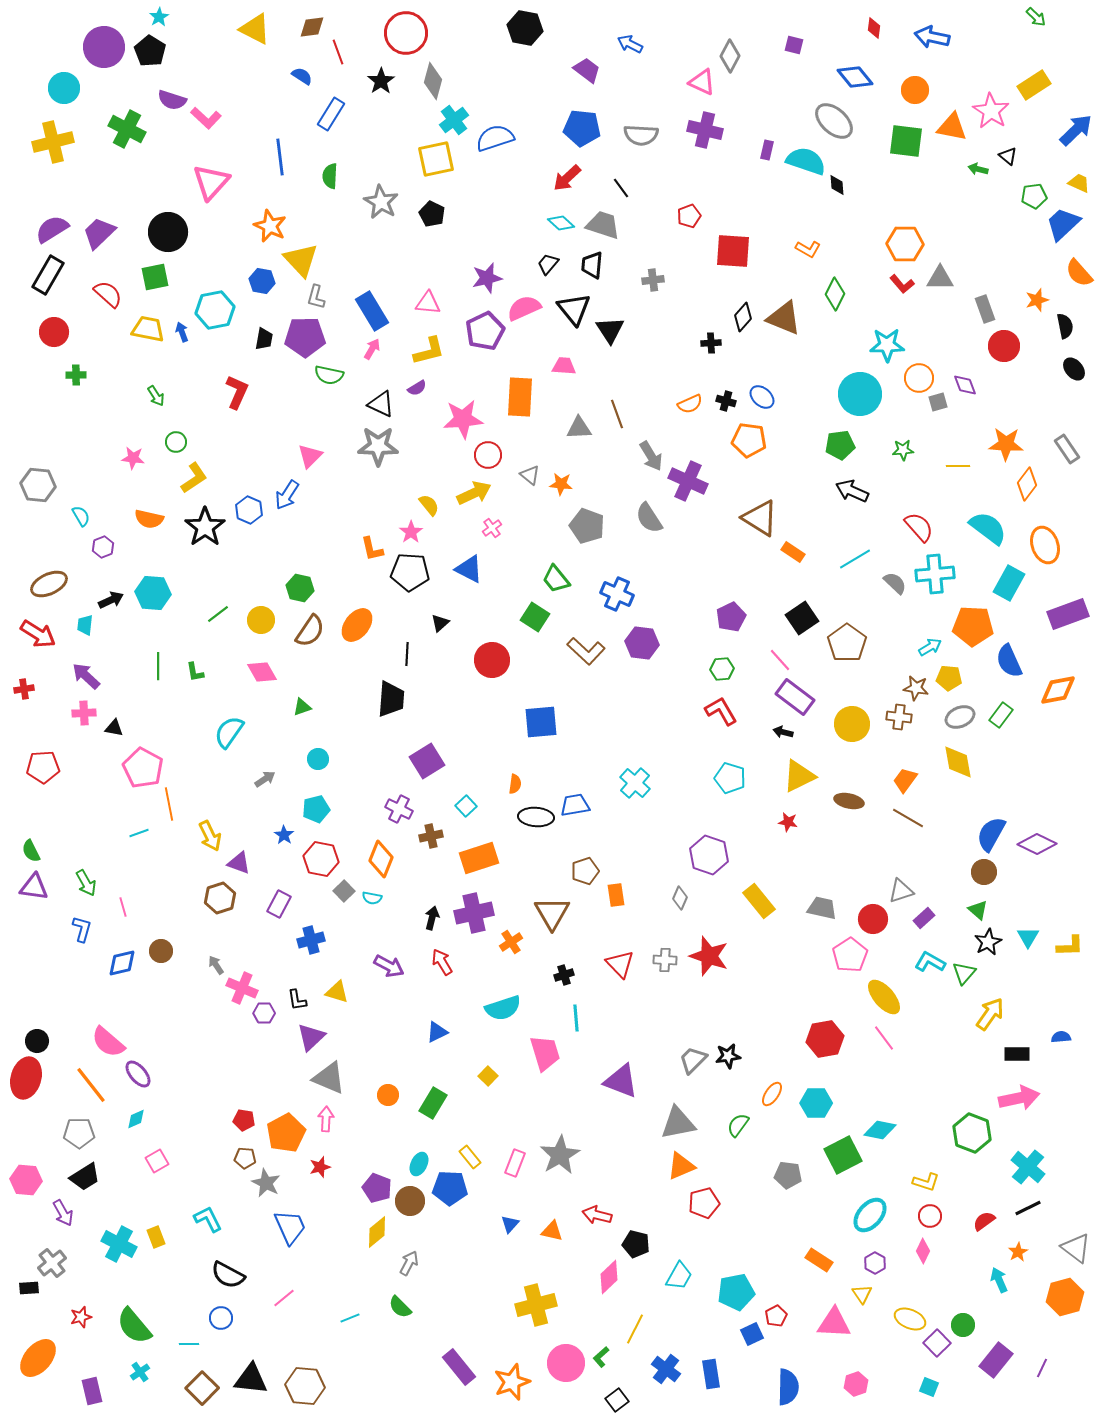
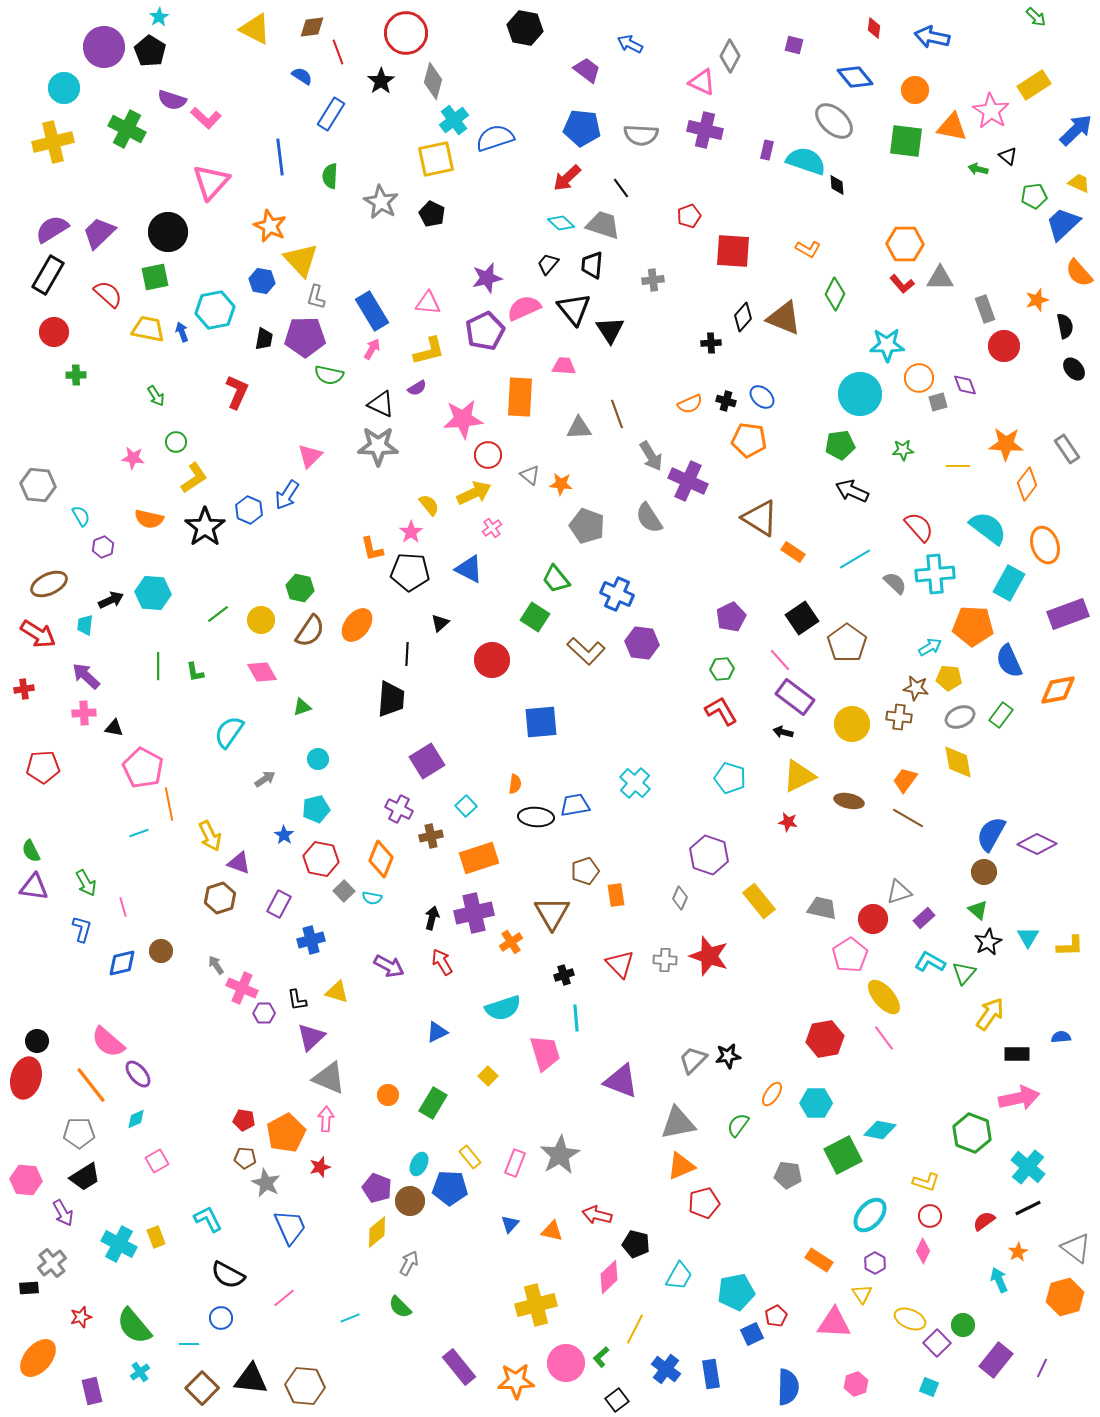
gray triangle at (901, 891): moved 2 px left, 1 px down
orange star at (512, 1382): moved 4 px right, 1 px up; rotated 18 degrees clockwise
